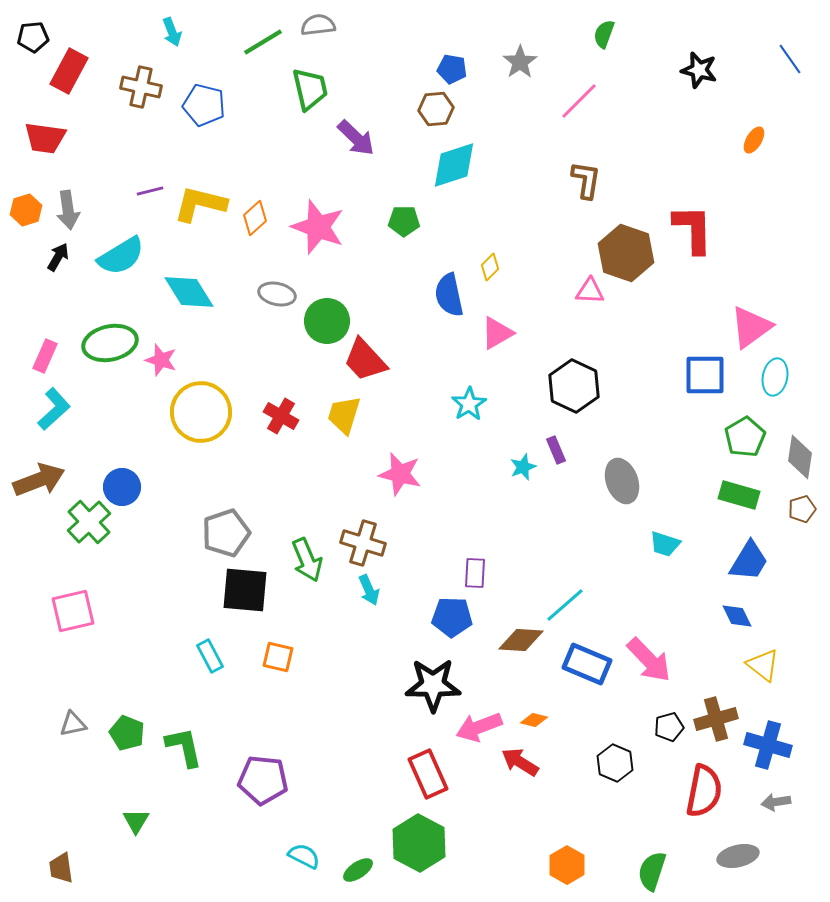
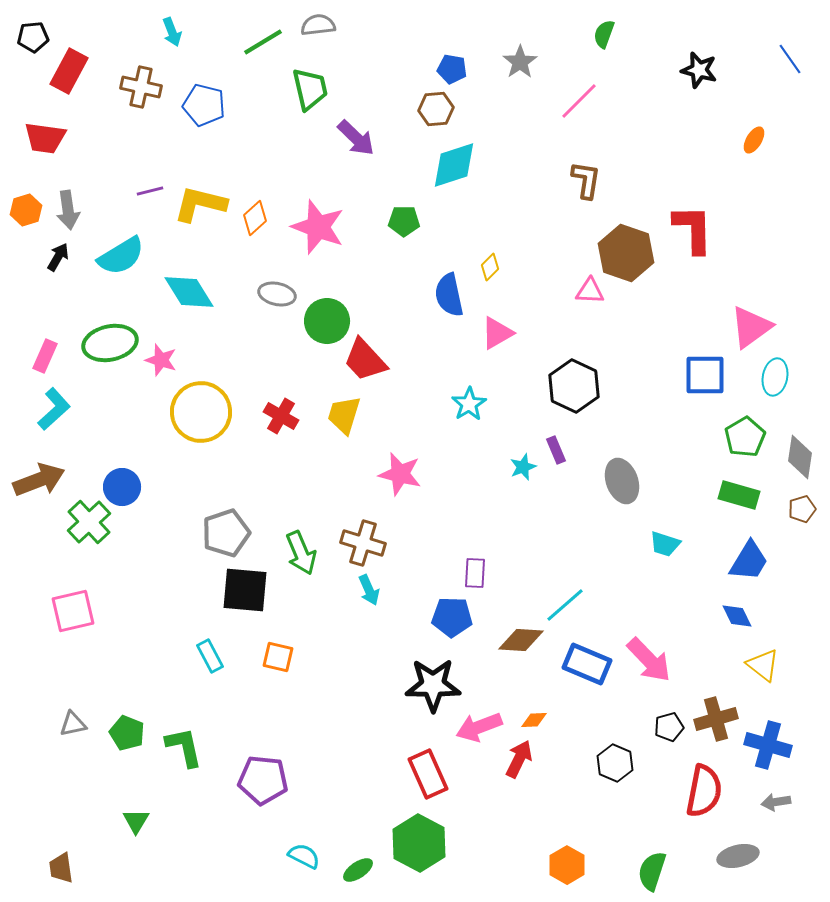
green arrow at (307, 560): moved 6 px left, 7 px up
orange diamond at (534, 720): rotated 16 degrees counterclockwise
red arrow at (520, 762): moved 1 px left, 3 px up; rotated 84 degrees clockwise
